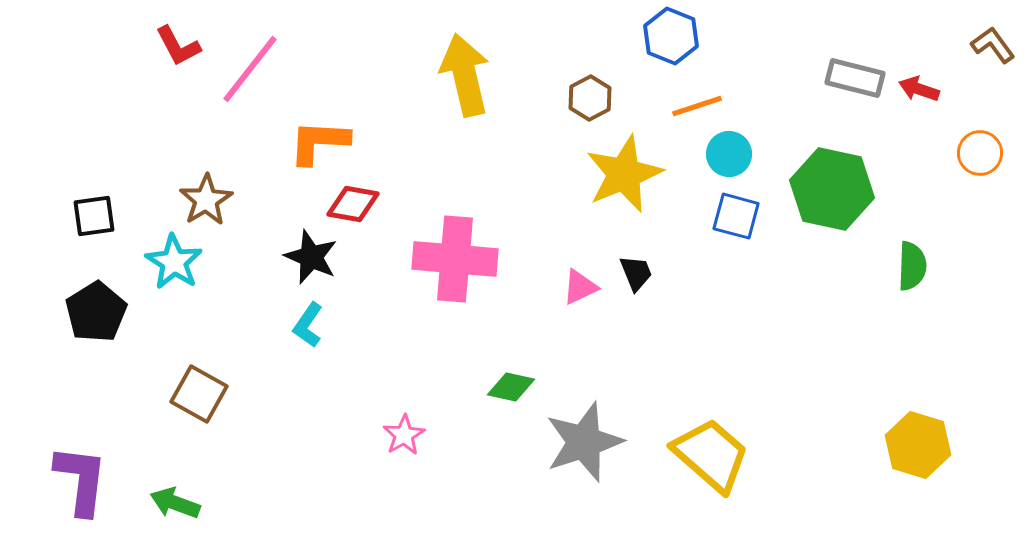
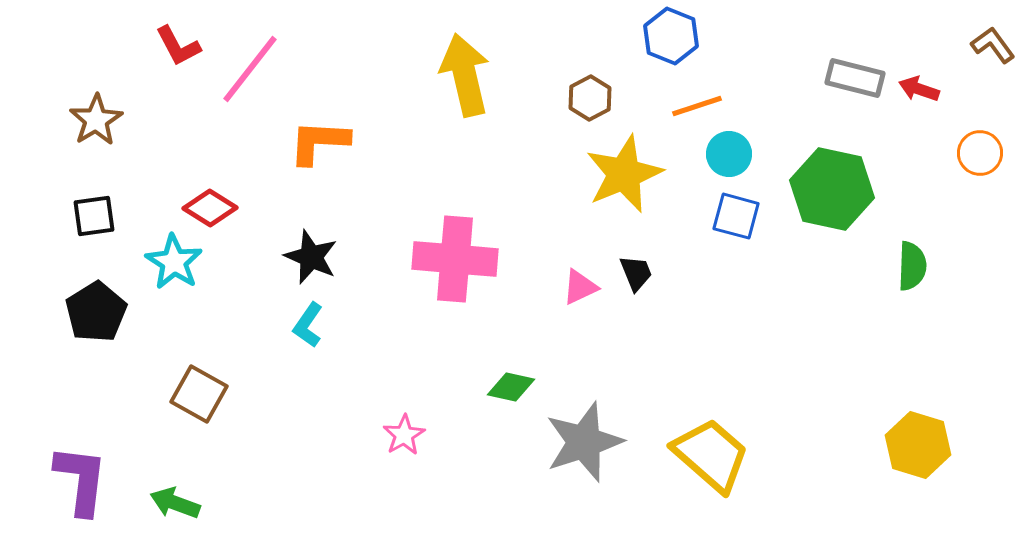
brown star: moved 110 px left, 80 px up
red diamond: moved 143 px left, 4 px down; rotated 22 degrees clockwise
